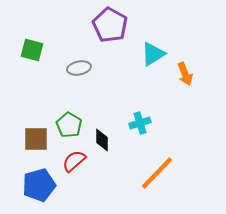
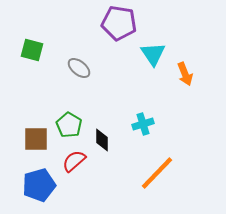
purple pentagon: moved 9 px right, 2 px up; rotated 20 degrees counterclockwise
cyan triangle: rotated 32 degrees counterclockwise
gray ellipse: rotated 50 degrees clockwise
cyan cross: moved 3 px right, 1 px down
